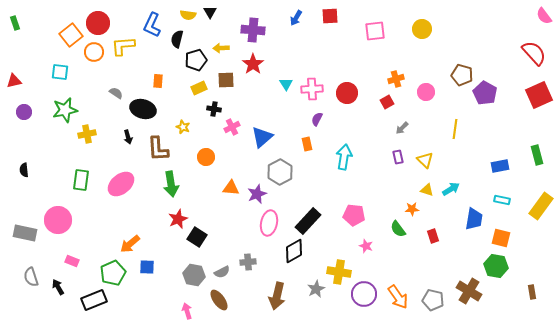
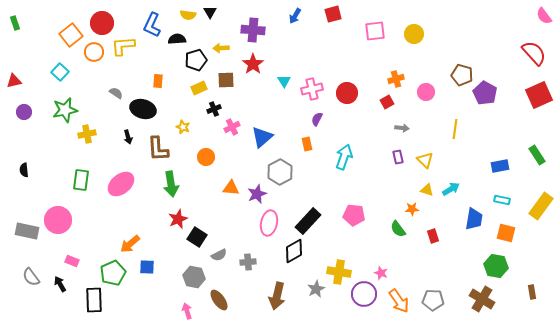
red square at (330, 16): moved 3 px right, 2 px up; rotated 12 degrees counterclockwise
blue arrow at (296, 18): moved 1 px left, 2 px up
red circle at (98, 23): moved 4 px right
yellow circle at (422, 29): moved 8 px left, 5 px down
black semicircle at (177, 39): rotated 72 degrees clockwise
cyan square at (60, 72): rotated 36 degrees clockwise
cyan triangle at (286, 84): moved 2 px left, 3 px up
pink cross at (312, 89): rotated 10 degrees counterclockwise
black cross at (214, 109): rotated 32 degrees counterclockwise
gray arrow at (402, 128): rotated 128 degrees counterclockwise
green rectangle at (537, 155): rotated 18 degrees counterclockwise
cyan arrow at (344, 157): rotated 10 degrees clockwise
gray rectangle at (25, 233): moved 2 px right, 2 px up
orange square at (501, 238): moved 5 px right, 5 px up
pink star at (366, 246): moved 15 px right, 27 px down
gray semicircle at (222, 272): moved 3 px left, 17 px up
gray hexagon at (194, 275): moved 2 px down
gray semicircle at (31, 277): rotated 18 degrees counterclockwise
black arrow at (58, 287): moved 2 px right, 3 px up
brown cross at (469, 291): moved 13 px right, 8 px down
orange arrow at (398, 297): moved 1 px right, 4 px down
black rectangle at (94, 300): rotated 70 degrees counterclockwise
gray pentagon at (433, 300): rotated 10 degrees counterclockwise
